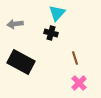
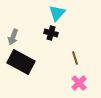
gray arrow: moved 2 px left, 13 px down; rotated 63 degrees counterclockwise
